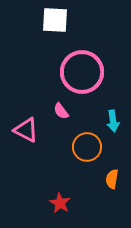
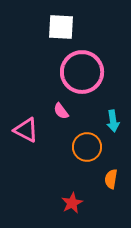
white square: moved 6 px right, 7 px down
orange semicircle: moved 1 px left
red star: moved 12 px right; rotated 15 degrees clockwise
